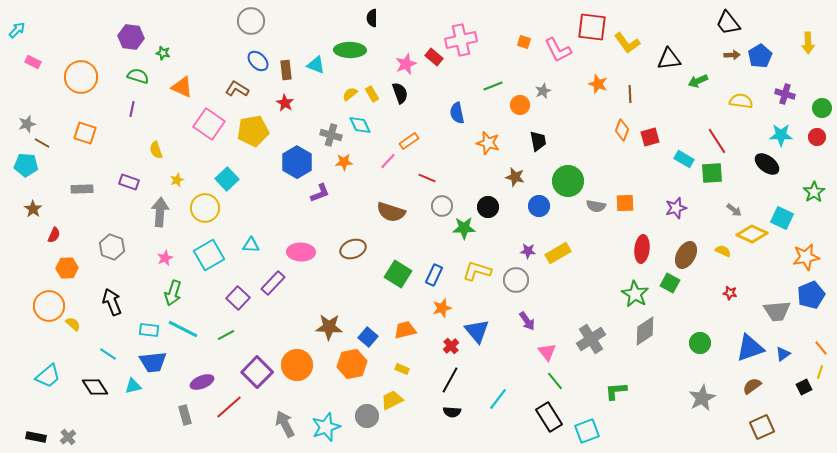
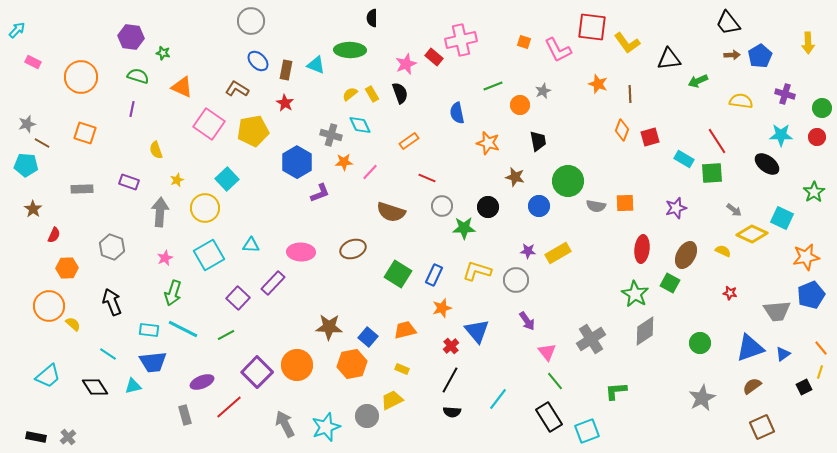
brown rectangle at (286, 70): rotated 18 degrees clockwise
pink line at (388, 161): moved 18 px left, 11 px down
